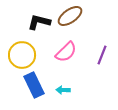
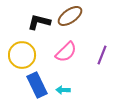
blue rectangle: moved 3 px right
